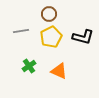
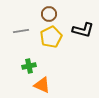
black L-shape: moved 7 px up
green cross: rotated 24 degrees clockwise
orange triangle: moved 17 px left, 14 px down
